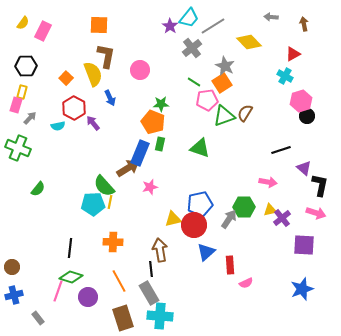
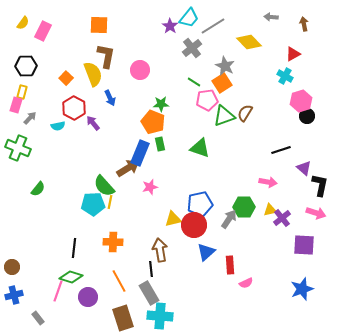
green rectangle at (160, 144): rotated 24 degrees counterclockwise
black line at (70, 248): moved 4 px right
